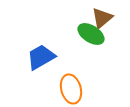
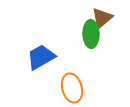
green ellipse: rotated 56 degrees clockwise
orange ellipse: moved 1 px right, 1 px up
